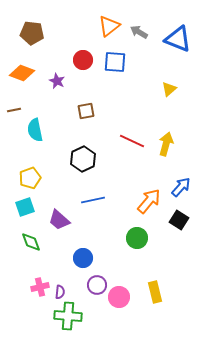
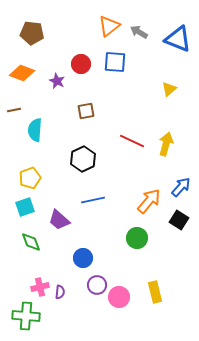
red circle: moved 2 px left, 4 px down
cyan semicircle: rotated 15 degrees clockwise
green cross: moved 42 px left
